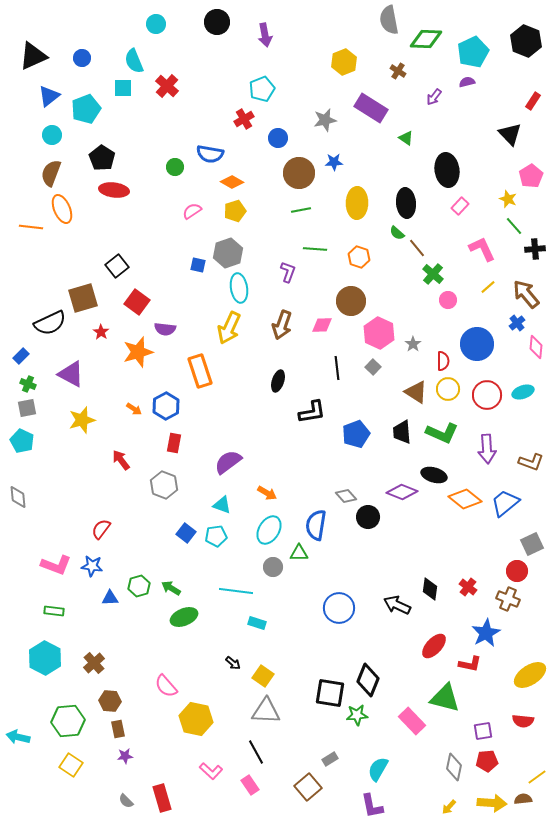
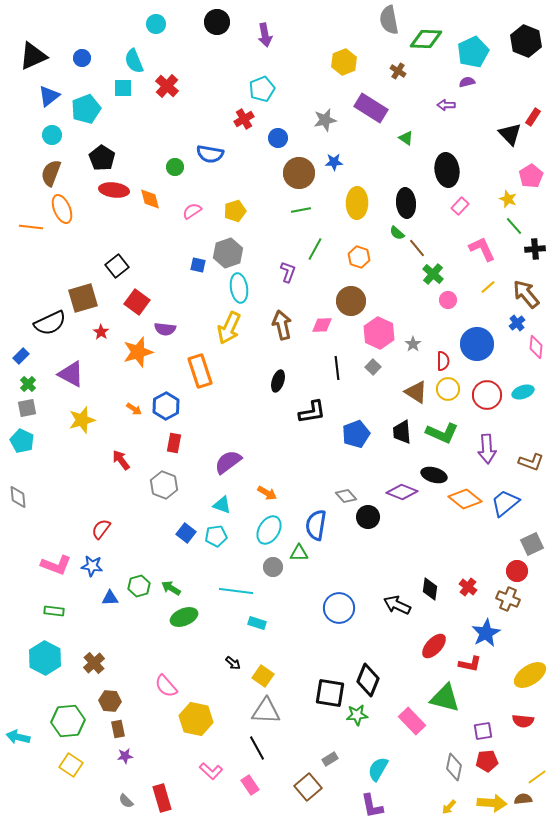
purple arrow at (434, 97): moved 12 px right, 8 px down; rotated 54 degrees clockwise
red rectangle at (533, 101): moved 16 px down
orange diamond at (232, 182): moved 82 px left, 17 px down; rotated 45 degrees clockwise
green line at (315, 249): rotated 65 degrees counterclockwise
brown arrow at (282, 325): rotated 148 degrees clockwise
green cross at (28, 384): rotated 21 degrees clockwise
black line at (256, 752): moved 1 px right, 4 px up
